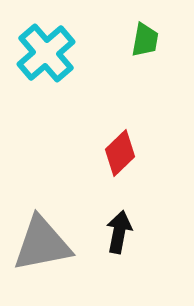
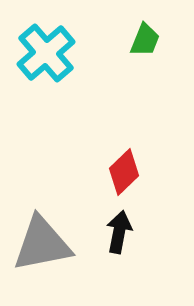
green trapezoid: rotated 12 degrees clockwise
red diamond: moved 4 px right, 19 px down
